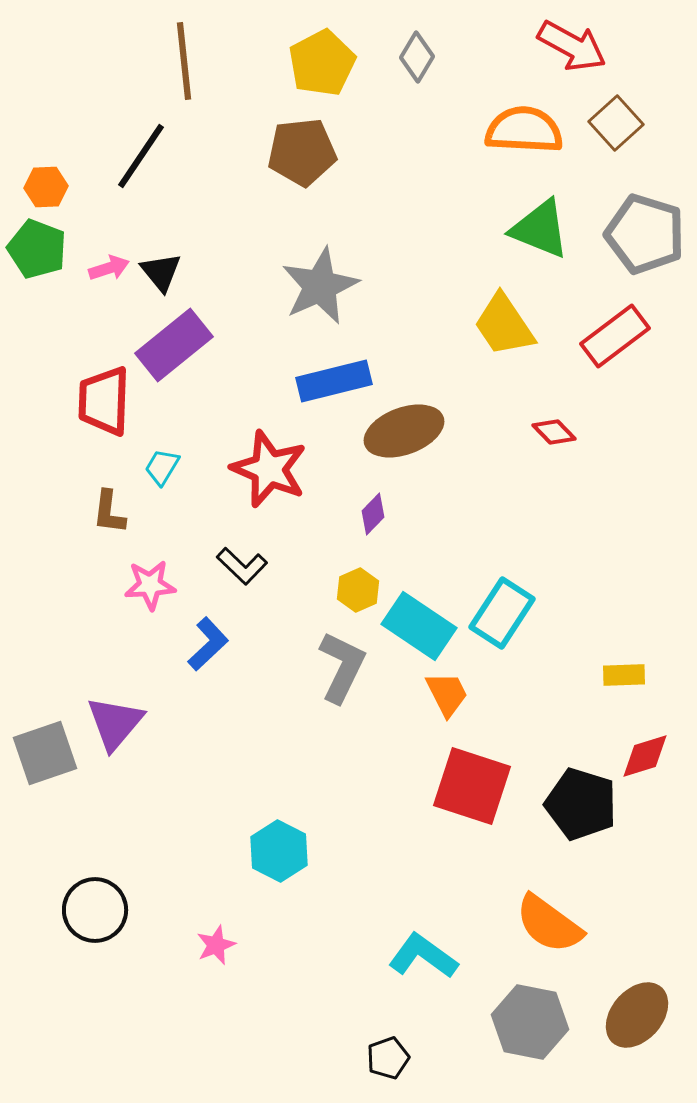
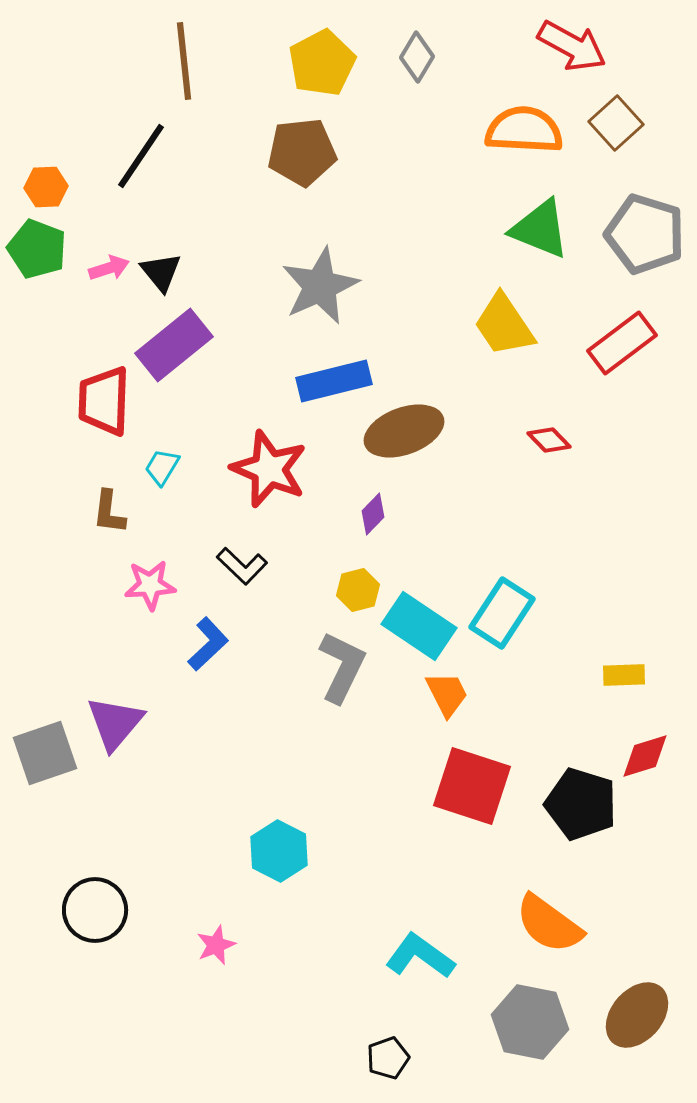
red rectangle at (615, 336): moved 7 px right, 7 px down
red diamond at (554, 432): moved 5 px left, 8 px down
yellow hexagon at (358, 590): rotated 9 degrees clockwise
cyan L-shape at (423, 956): moved 3 px left
